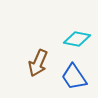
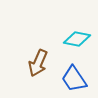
blue trapezoid: moved 2 px down
